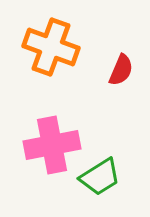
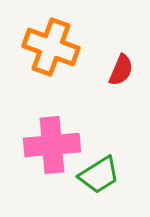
pink cross: rotated 6 degrees clockwise
green trapezoid: moved 1 px left, 2 px up
